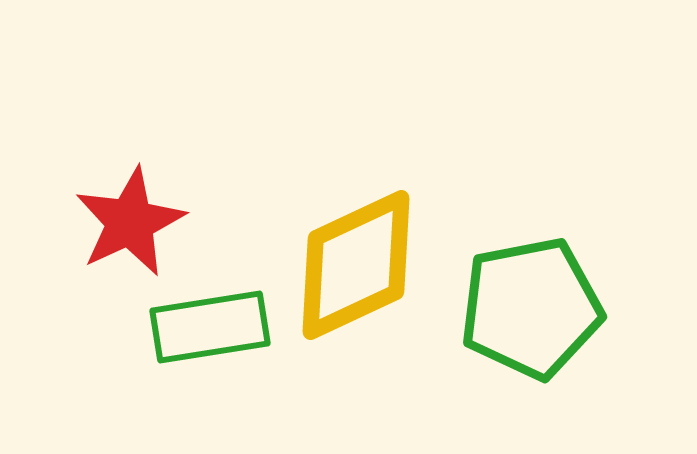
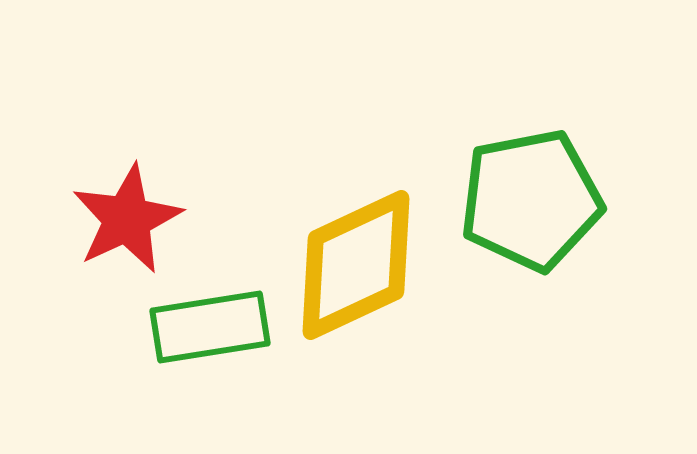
red star: moved 3 px left, 3 px up
green pentagon: moved 108 px up
